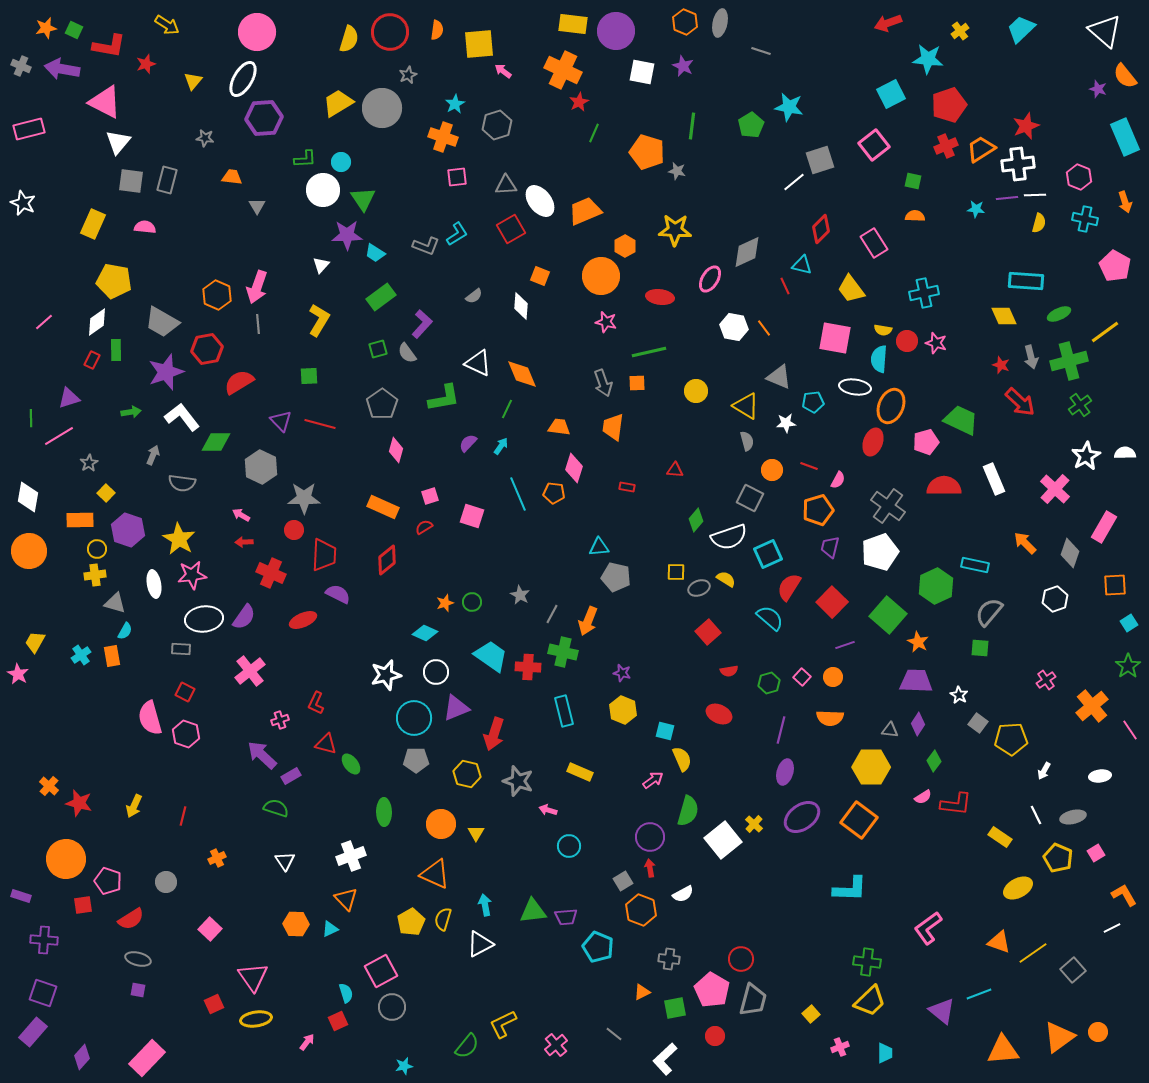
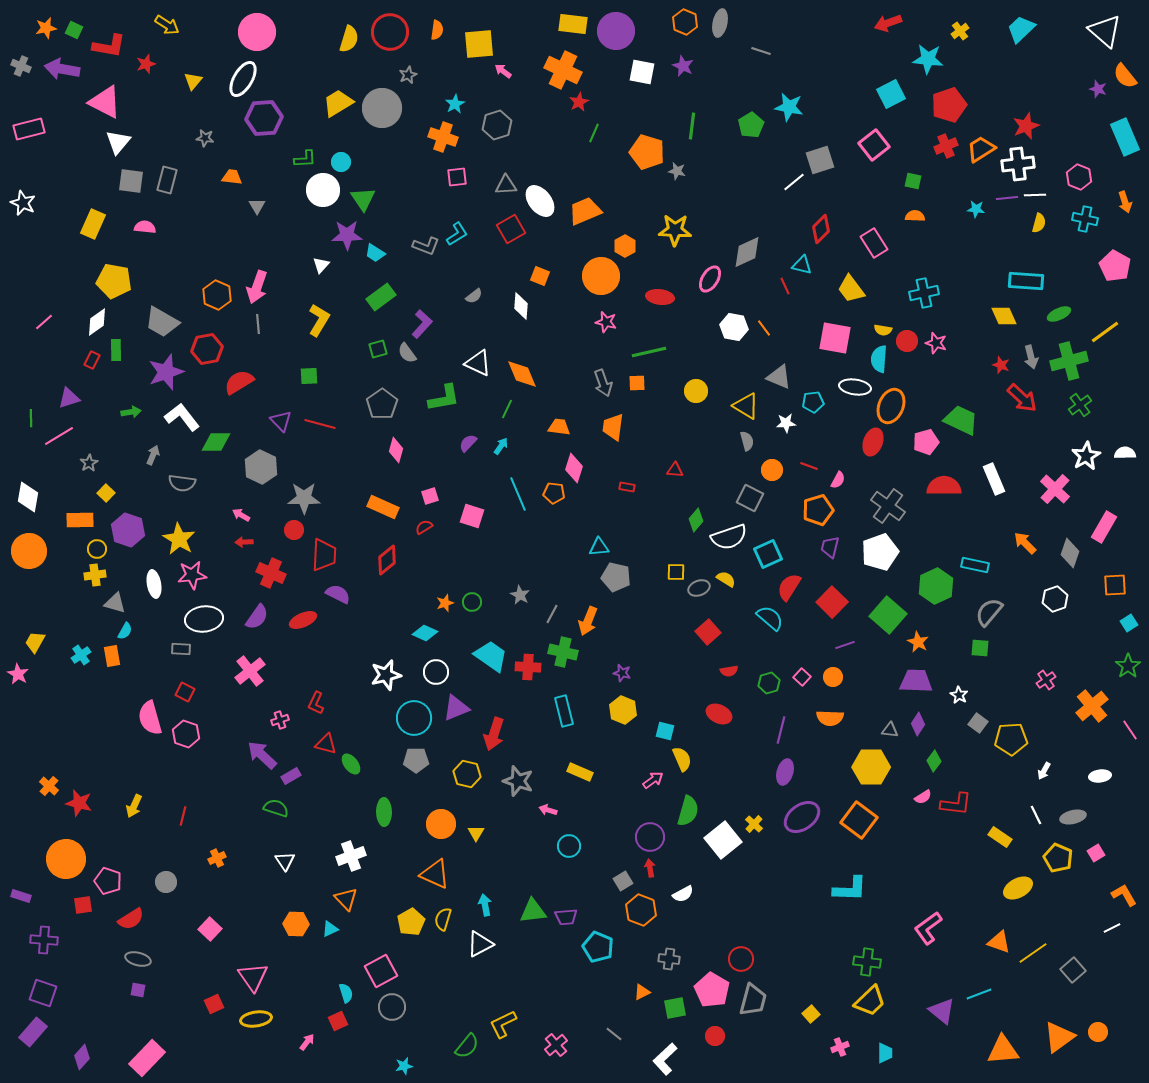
red arrow at (1020, 402): moved 2 px right, 4 px up
purple semicircle at (244, 617): moved 13 px right
